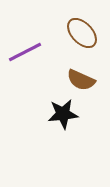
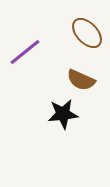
brown ellipse: moved 5 px right
purple line: rotated 12 degrees counterclockwise
